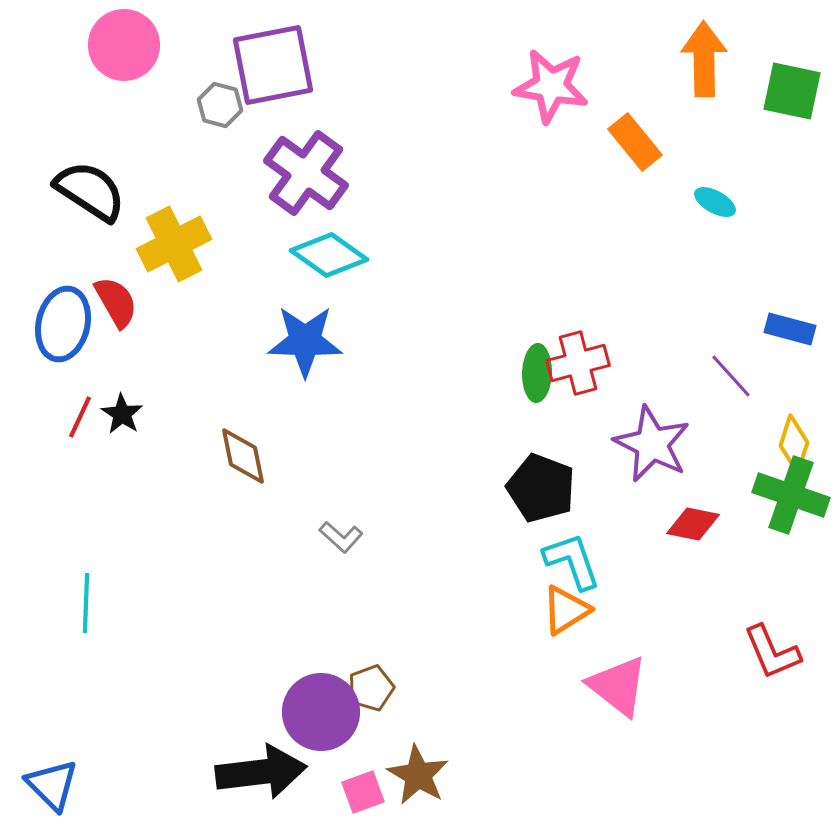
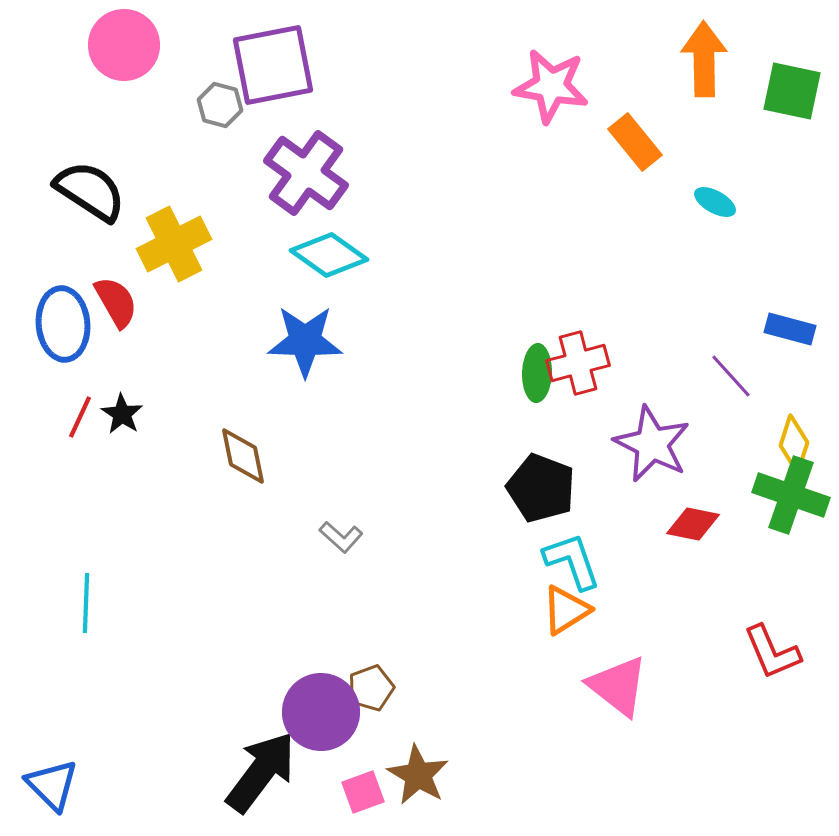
blue ellipse: rotated 18 degrees counterclockwise
black arrow: rotated 46 degrees counterclockwise
